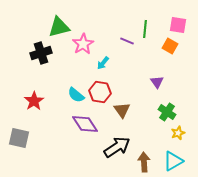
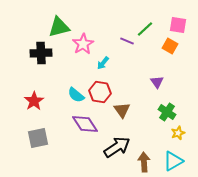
green line: rotated 42 degrees clockwise
black cross: rotated 15 degrees clockwise
gray square: moved 19 px right; rotated 25 degrees counterclockwise
